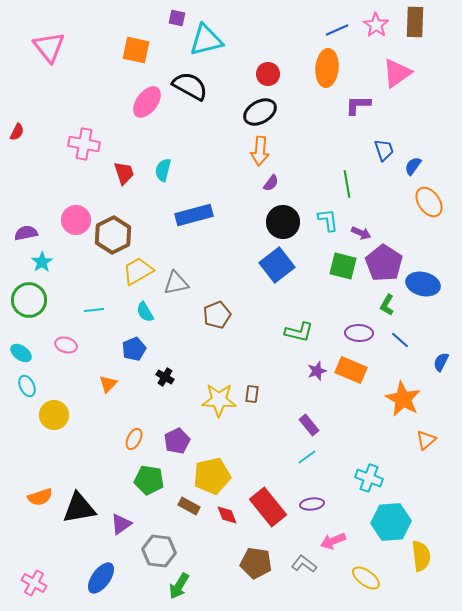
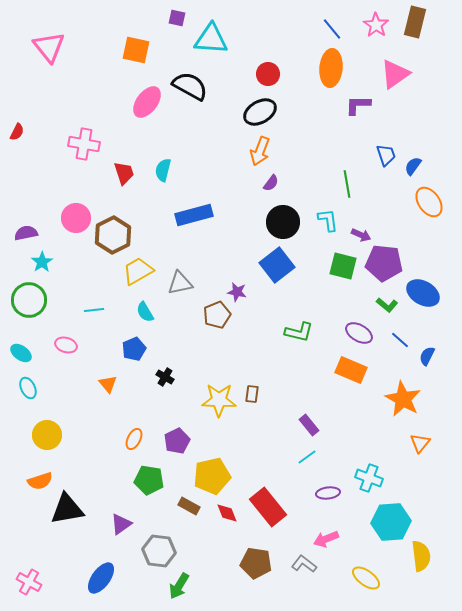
brown rectangle at (415, 22): rotated 12 degrees clockwise
blue line at (337, 30): moved 5 px left, 1 px up; rotated 75 degrees clockwise
cyan triangle at (206, 40): moved 5 px right, 1 px up; rotated 18 degrees clockwise
orange ellipse at (327, 68): moved 4 px right
pink triangle at (397, 73): moved 2 px left, 1 px down
blue trapezoid at (384, 150): moved 2 px right, 5 px down
orange arrow at (260, 151): rotated 16 degrees clockwise
pink circle at (76, 220): moved 2 px up
purple arrow at (361, 233): moved 2 px down
purple pentagon at (384, 263): rotated 27 degrees counterclockwise
gray triangle at (176, 283): moved 4 px right
blue ellipse at (423, 284): moved 9 px down; rotated 16 degrees clockwise
green L-shape at (387, 305): rotated 80 degrees counterclockwise
purple ellipse at (359, 333): rotated 28 degrees clockwise
blue semicircle at (441, 362): moved 14 px left, 6 px up
purple star at (317, 371): moved 80 px left, 79 px up; rotated 30 degrees clockwise
orange triangle at (108, 384): rotated 24 degrees counterclockwise
cyan ellipse at (27, 386): moved 1 px right, 2 px down
yellow circle at (54, 415): moved 7 px left, 20 px down
orange triangle at (426, 440): moved 6 px left, 3 px down; rotated 10 degrees counterclockwise
orange semicircle at (40, 497): moved 16 px up
purple ellipse at (312, 504): moved 16 px right, 11 px up
black triangle at (79, 508): moved 12 px left, 1 px down
red diamond at (227, 515): moved 2 px up
pink arrow at (333, 541): moved 7 px left, 2 px up
pink cross at (34, 583): moved 5 px left, 1 px up
